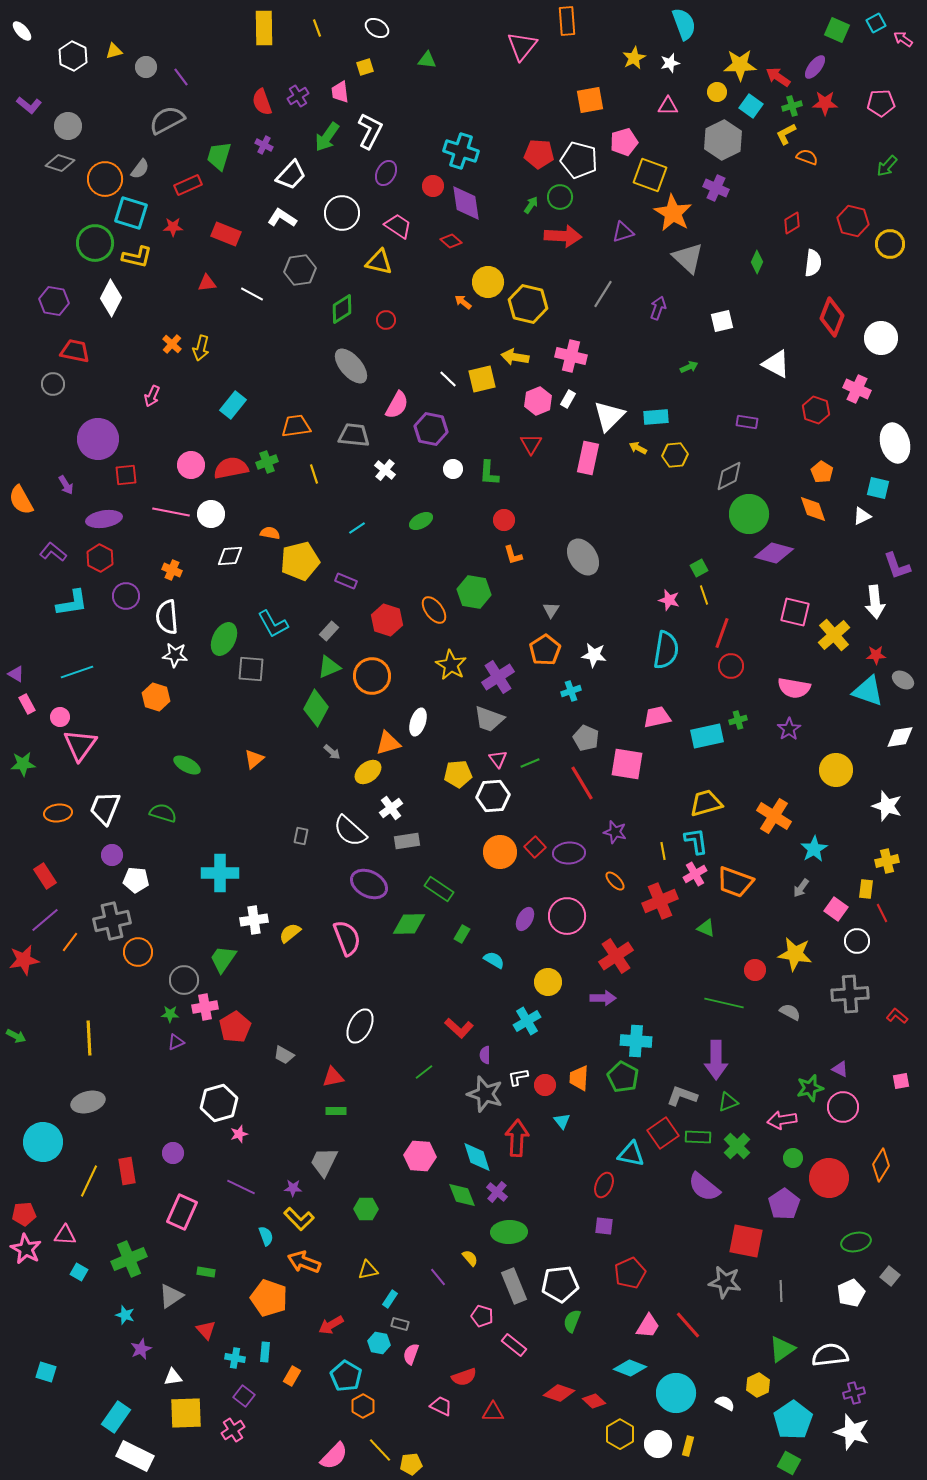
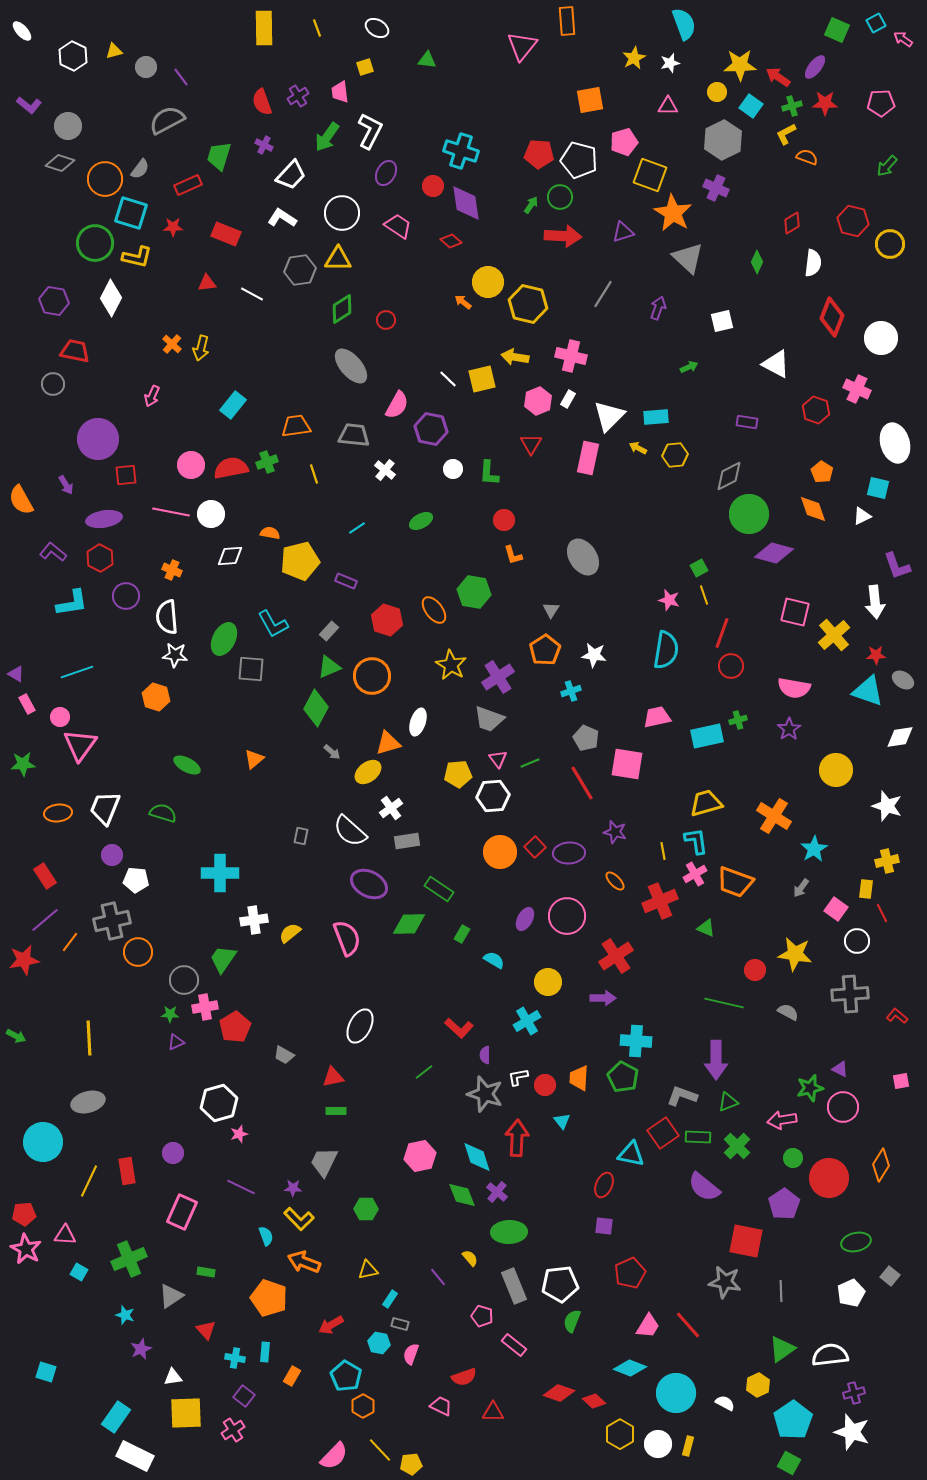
yellow triangle at (379, 262): moved 41 px left, 3 px up; rotated 12 degrees counterclockwise
gray semicircle at (790, 1012): moved 2 px left
pink hexagon at (420, 1156): rotated 16 degrees counterclockwise
